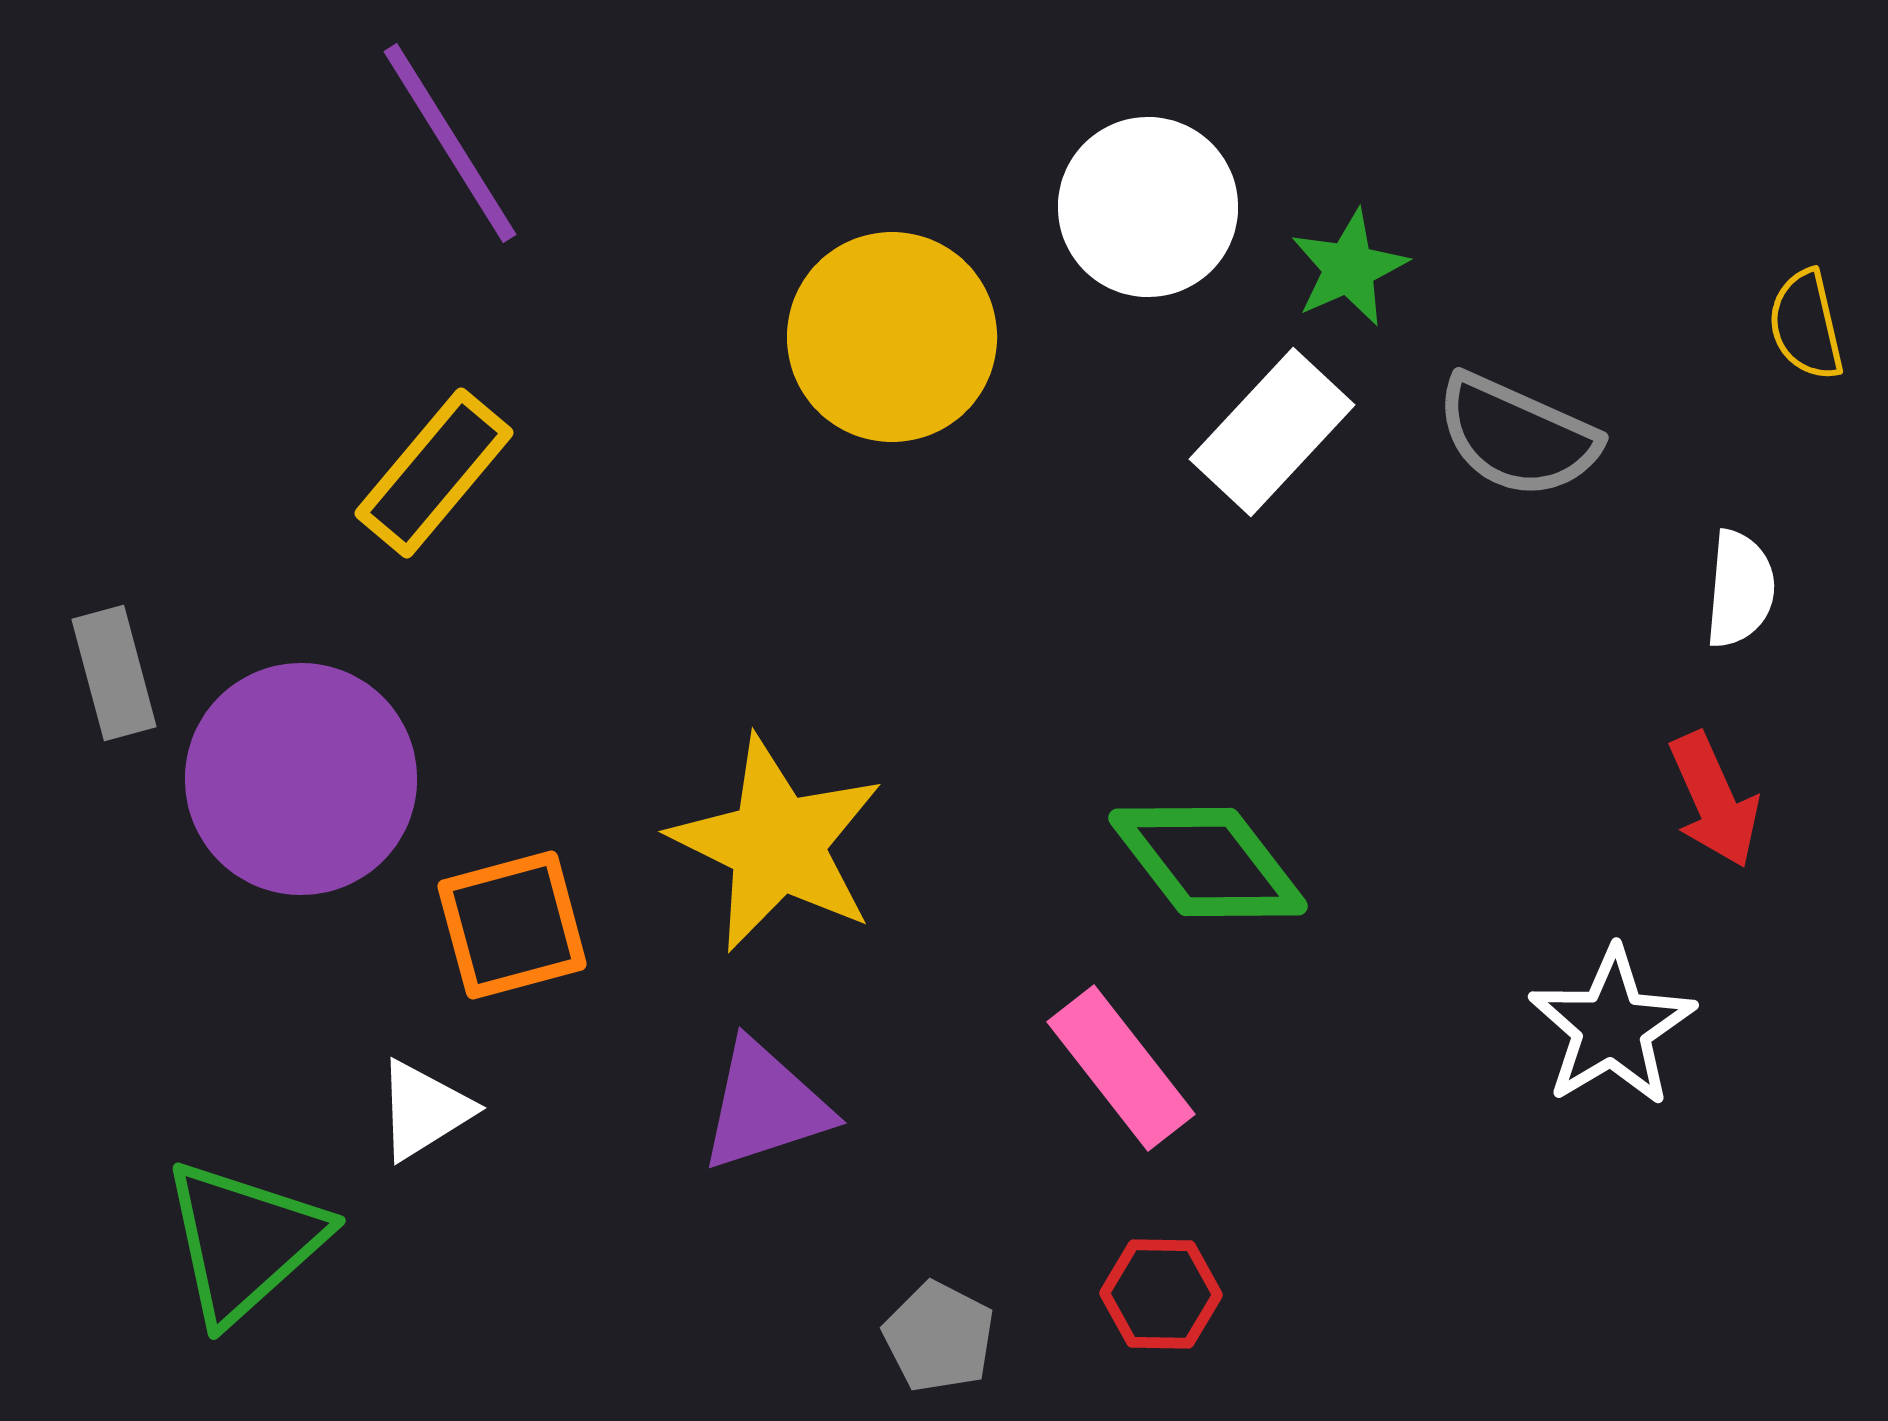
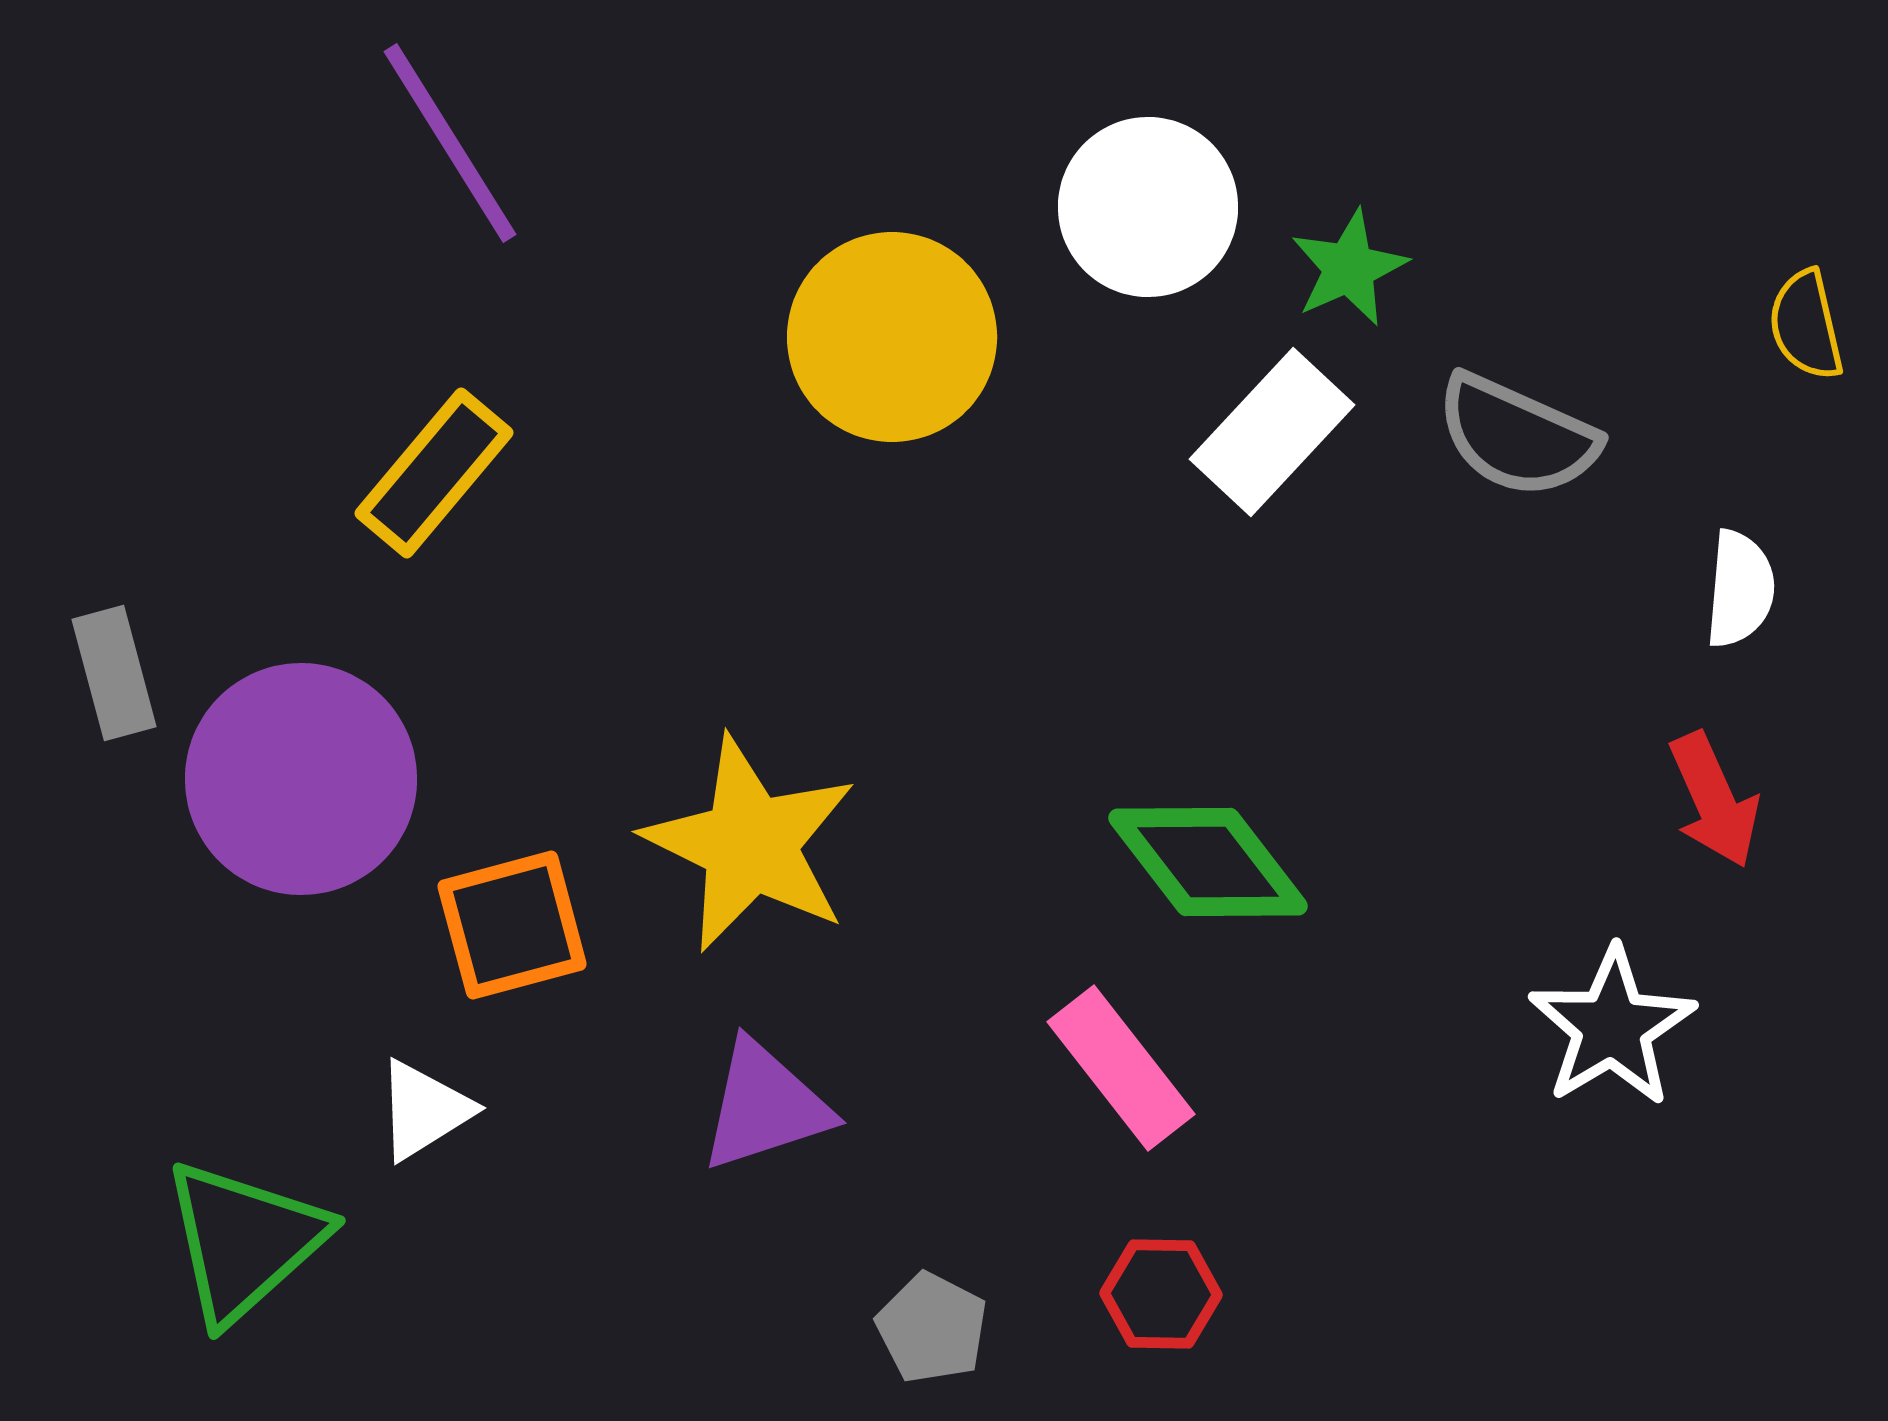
yellow star: moved 27 px left
gray pentagon: moved 7 px left, 9 px up
